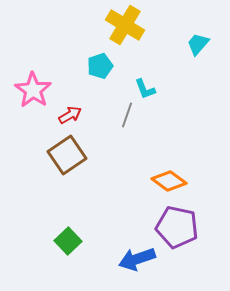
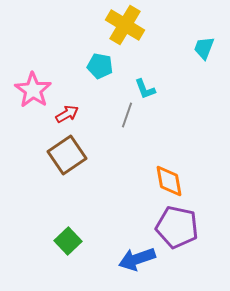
cyan trapezoid: moved 6 px right, 4 px down; rotated 20 degrees counterclockwise
cyan pentagon: rotated 30 degrees clockwise
red arrow: moved 3 px left, 1 px up
orange diamond: rotated 44 degrees clockwise
